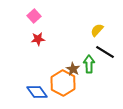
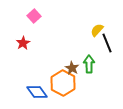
red star: moved 15 px left, 4 px down; rotated 24 degrees counterclockwise
black line: moved 2 px right, 9 px up; rotated 36 degrees clockwise
brown star: moved 1 px left, 1 px up
